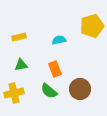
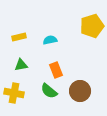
cyan semicircle: moved 9 px left
orange rectangle: moved 1 px right, 1 px down
brown circle: moved 2 px down
yellow cross: rotated 24 degrees clockwise
